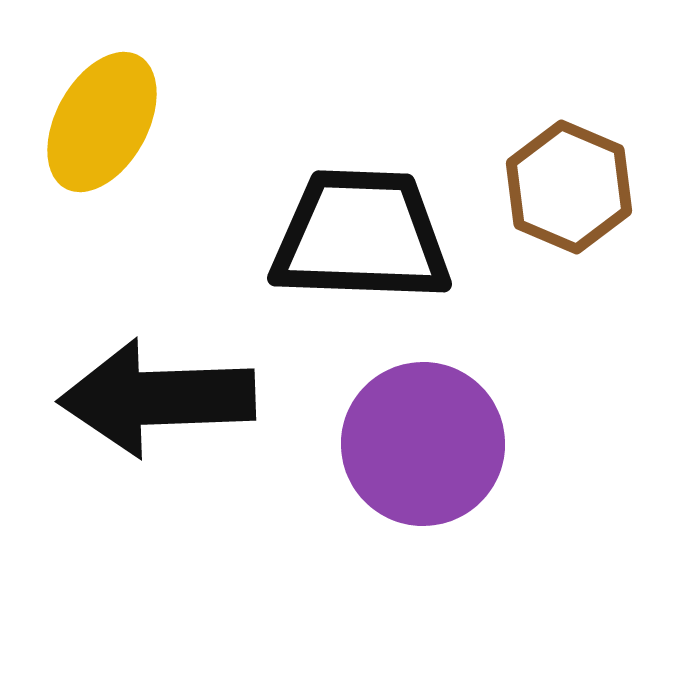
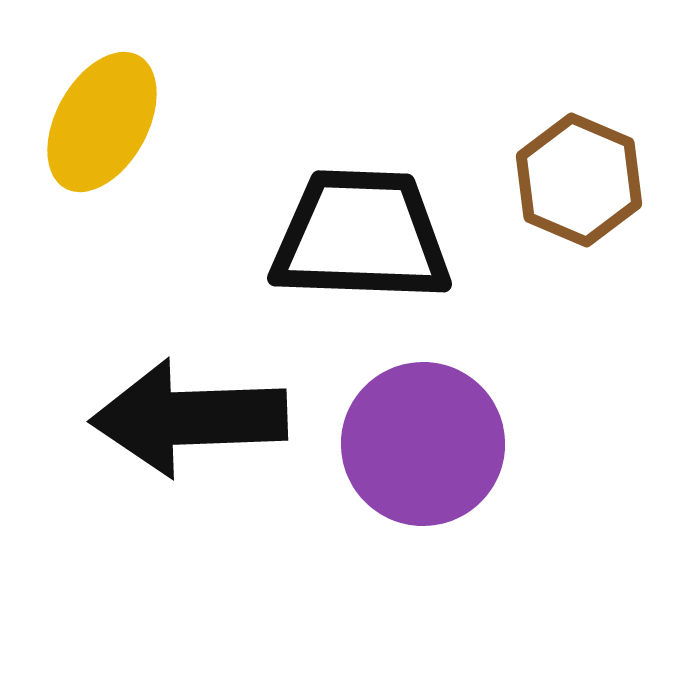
brown hexagon: moved 10 px right, 7 px up
black arrow: moved 32 px right, 20 px down
